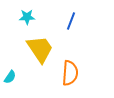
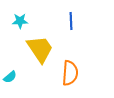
cyan star: moved 7 px left, 4 px down
blue line: rotated 24 degrees counterclockwise
cyan semicircle: rotated 16 degrees clockwise
